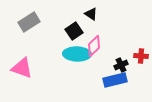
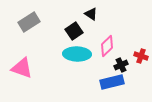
pink diamond: moved 13 px right
red cross: rotated 16 degrees clockwise
blue rectangle: moved 3 px left, 2 px down
